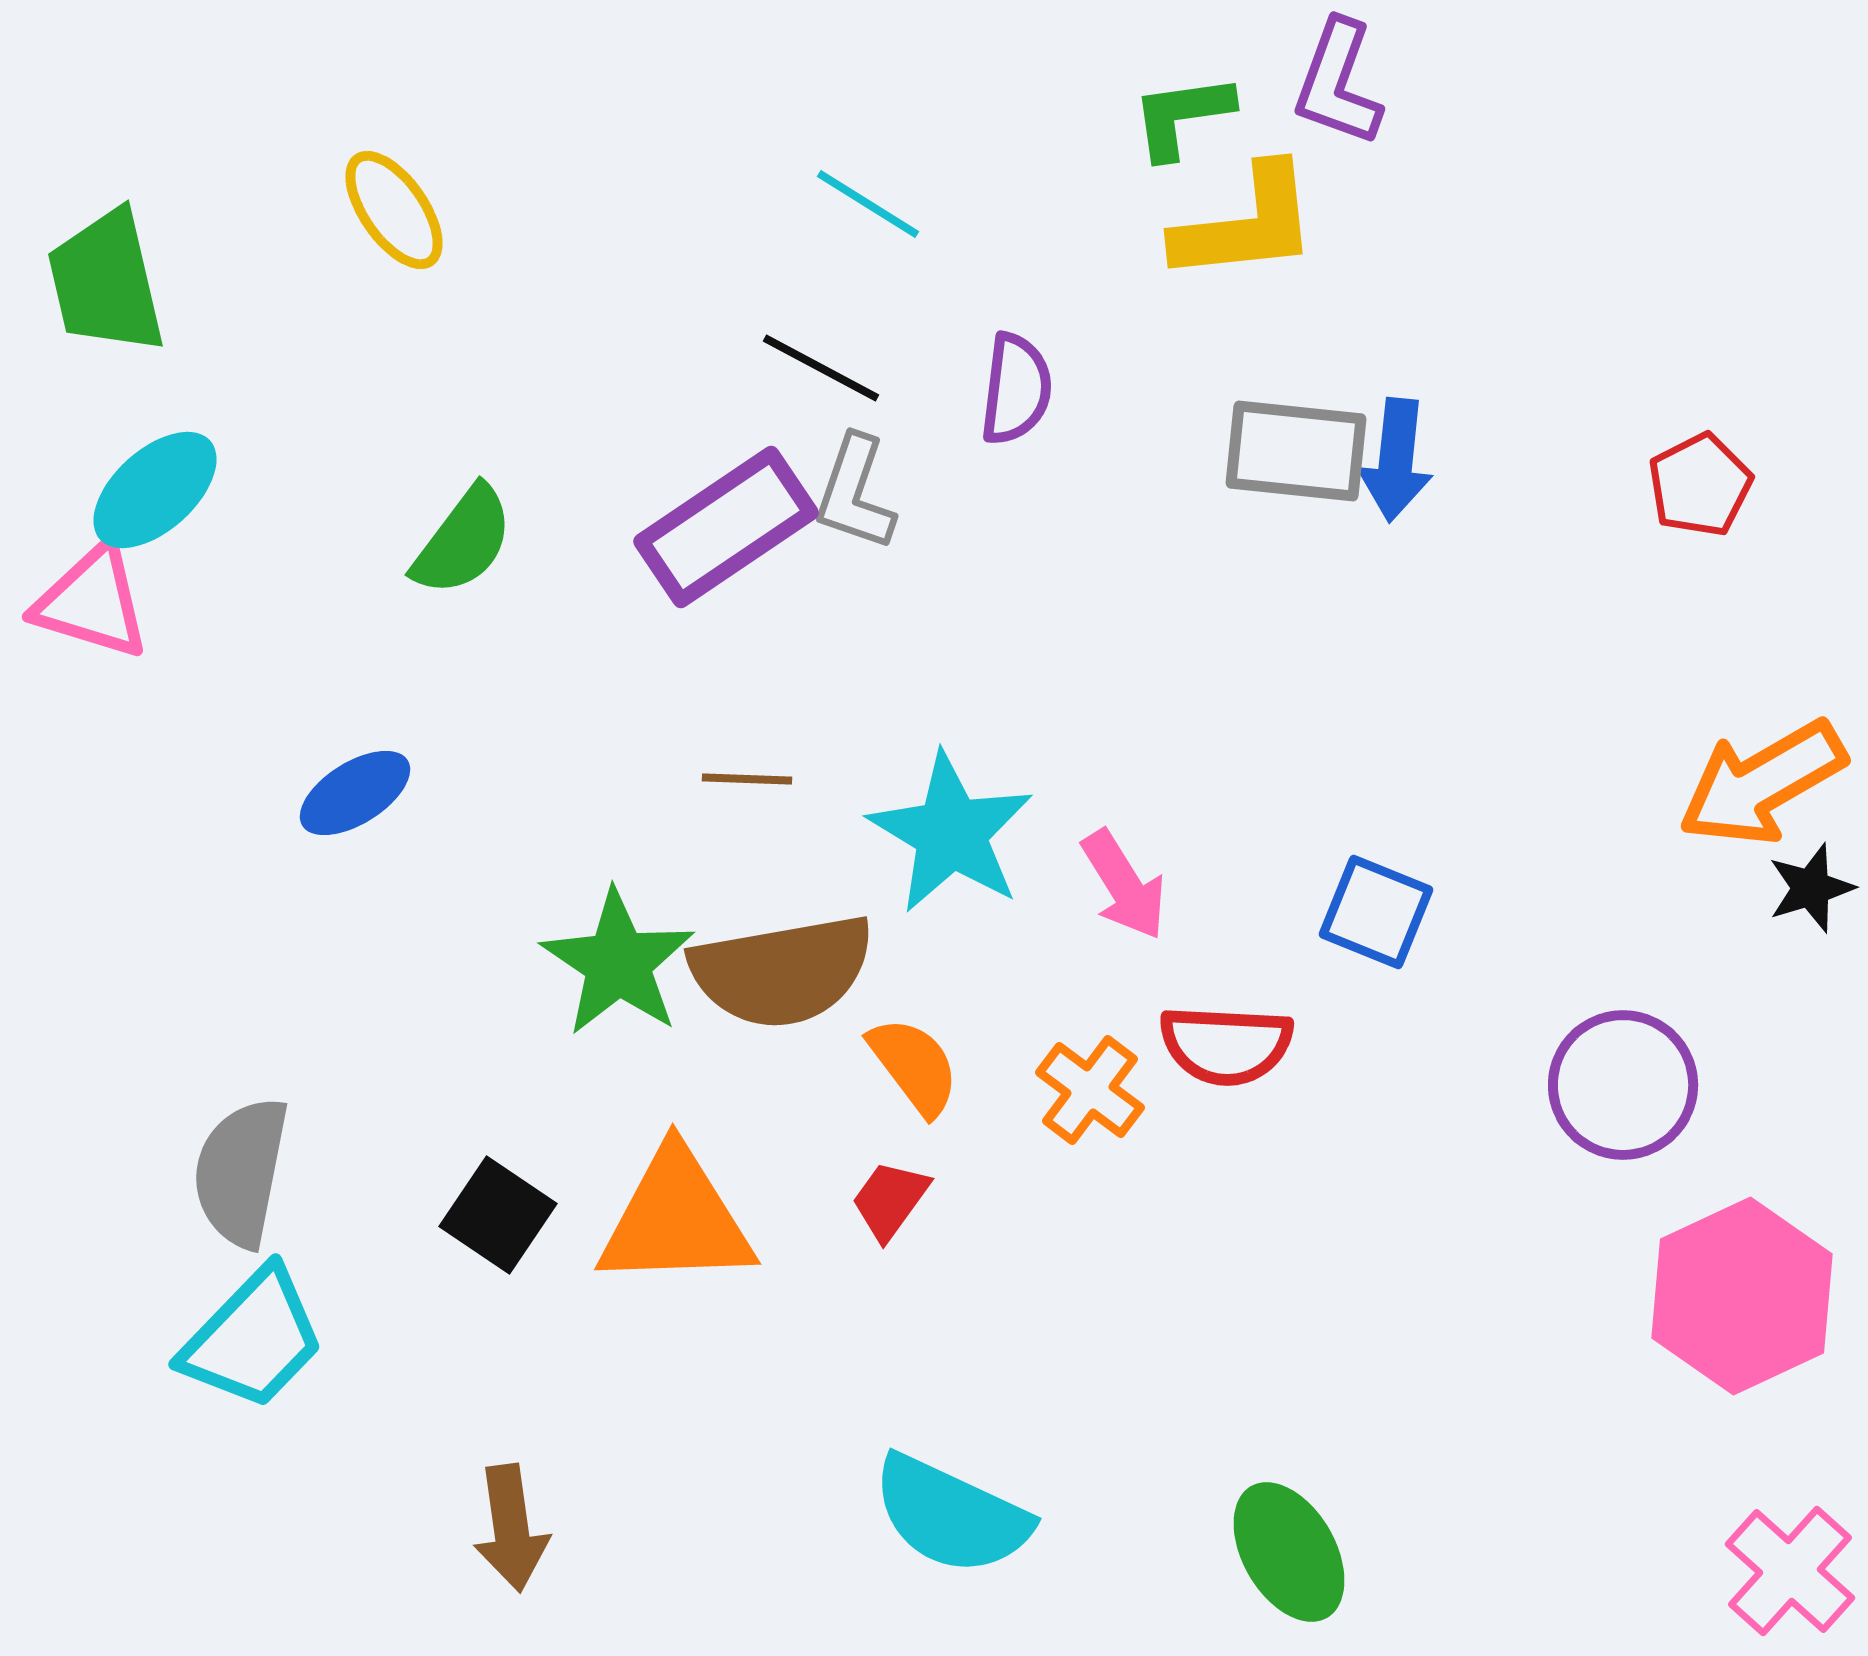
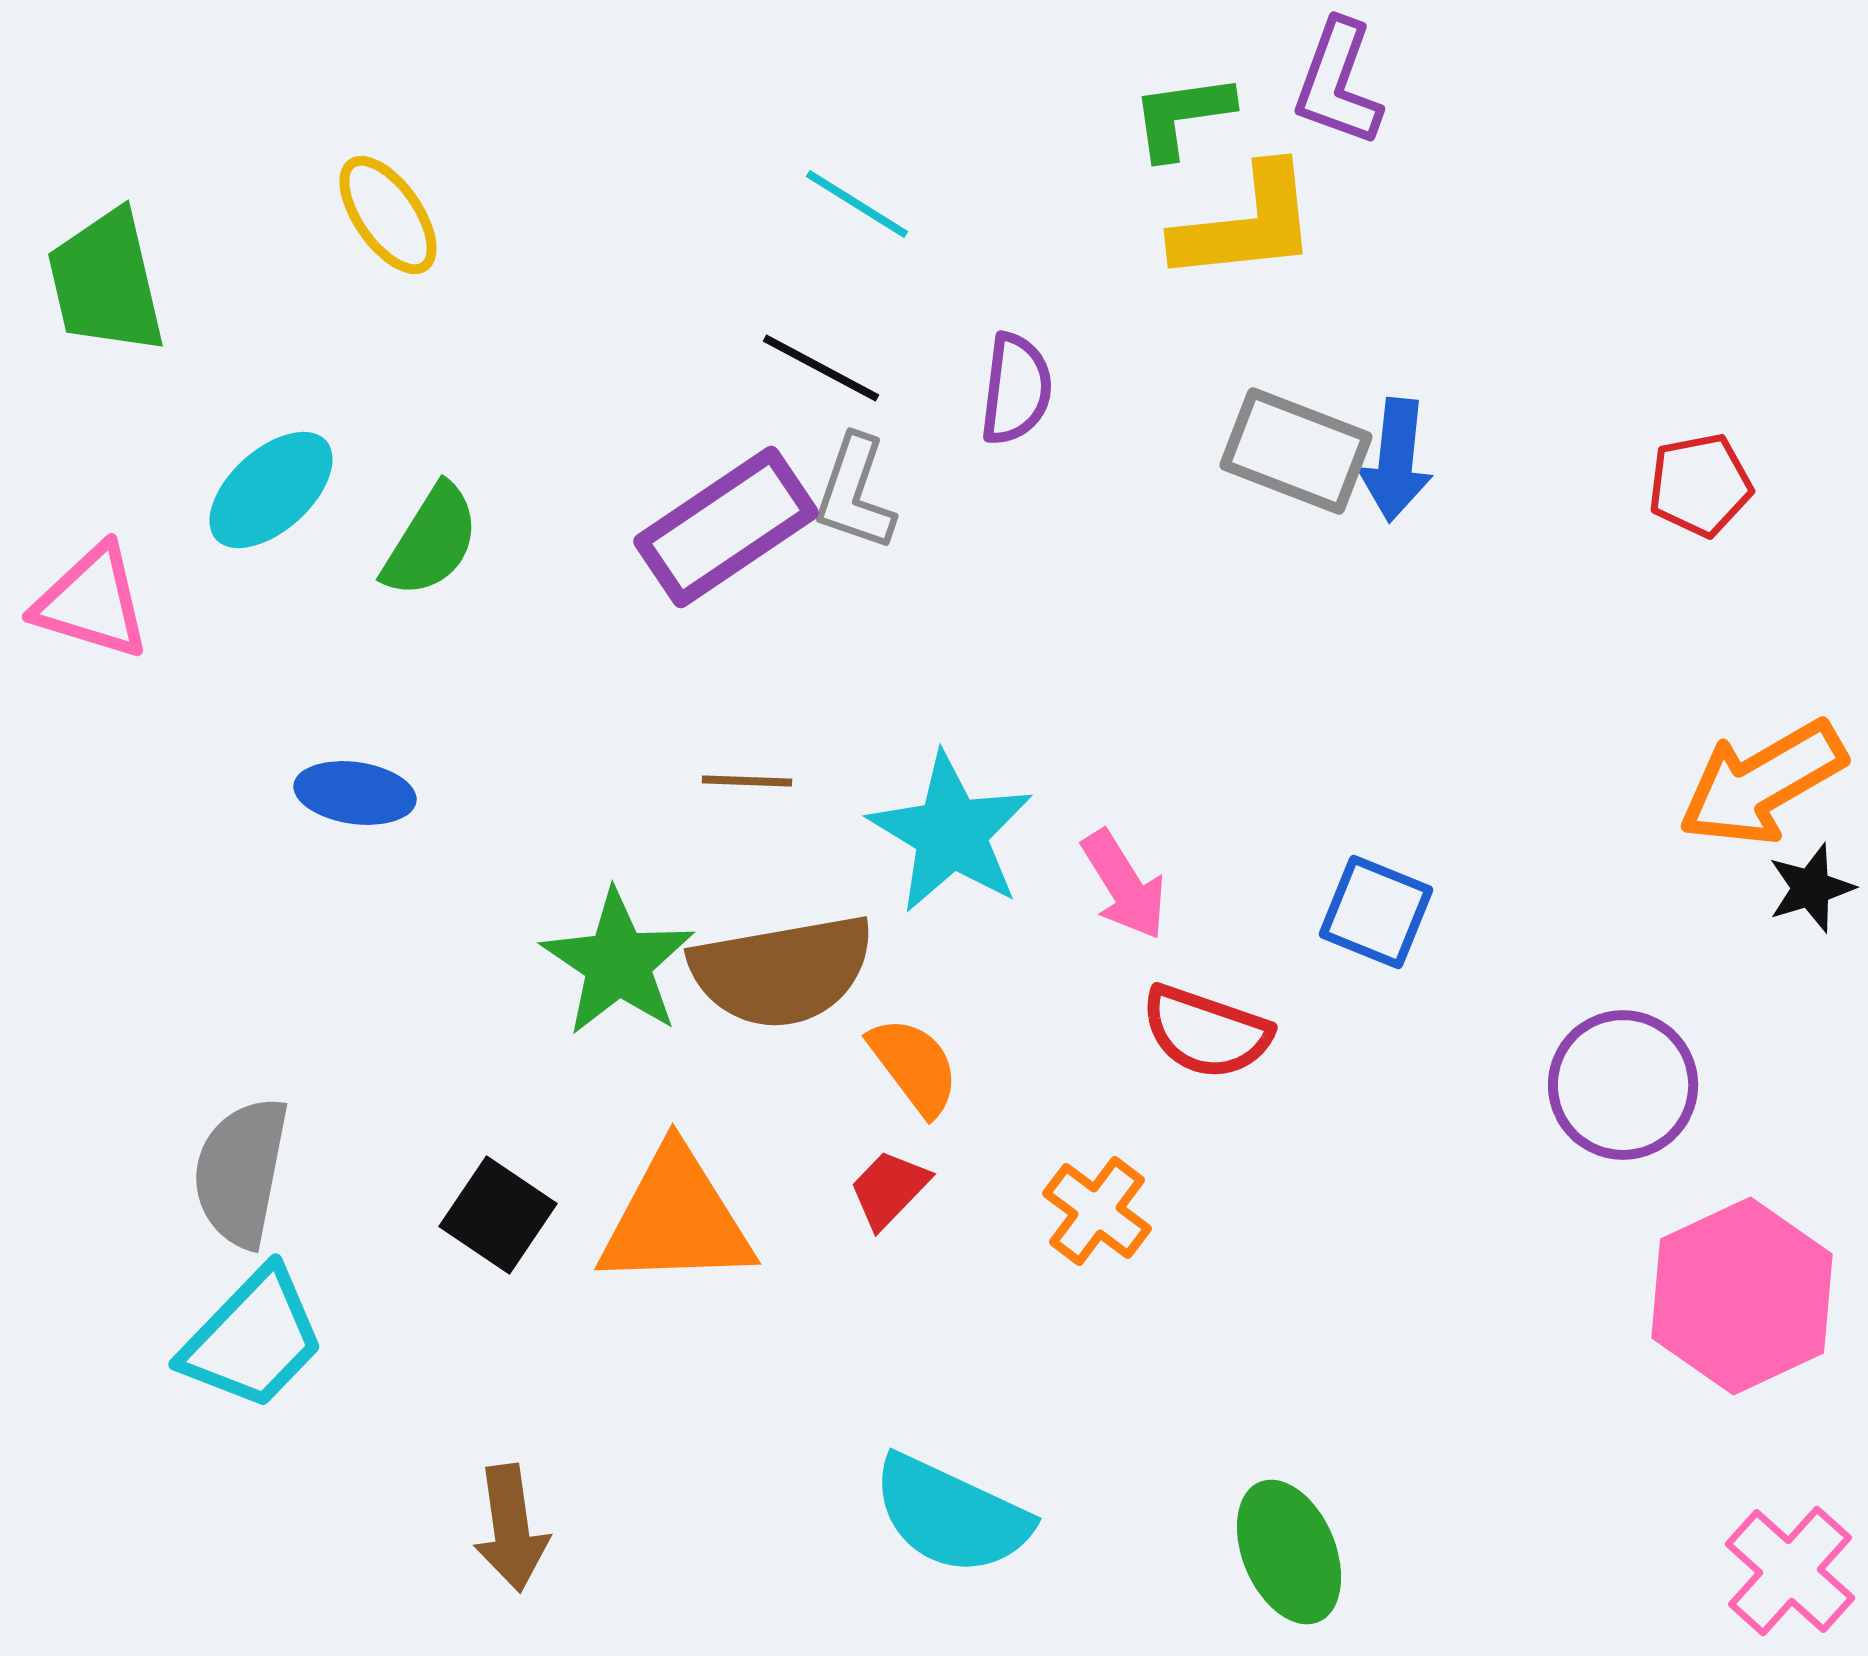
cyan line: moved 11 px left
yellow ellipse: moved 6 px left, 5 px down
gray rectangle: rotated 15 degrees clockwise
red pentagon: rotated 16 degrees clockwise
cyan ellipse: moved 116 px right
green semicircle: moved 32 px left; rotated 5 degrees counterclockwise
brown line: moved 2 px down
blue ellipse: rotated 40 degrees clockwise
red semicircle: moved 20 px left, 13 px up; rotated 16 degrees clockwise
orange cross: moved 7 px right, 121 px down
red trapezoid: moved 1 px left, 11 px up; rotated 8 degrees clockwise
green ellipse: rotated 7 degrees clockwise
